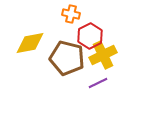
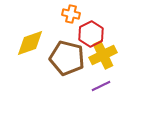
red hexagon: moved 1 px right, 2 px up
yellow diamond: rotated 8 degrees counterclockwise
purple line: moved 3 px right, 3 px down
